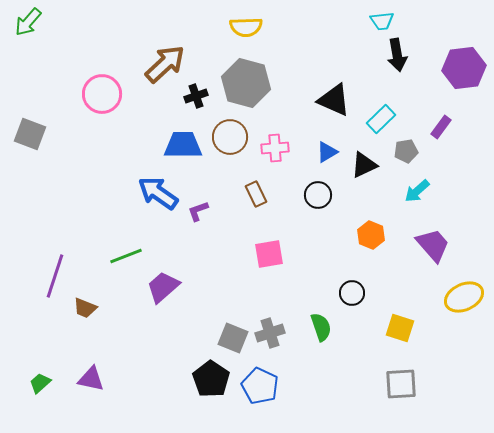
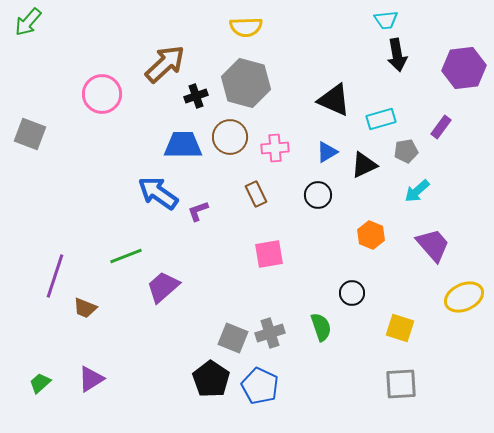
cyan trapezoid at (382, 21): moved 4 px right, 1 px up
cyan rectangle at (381, 119): rotated 28 degrees clockwise
purple triangle at (91, 379): rotated 44 degrees counterclockwise
